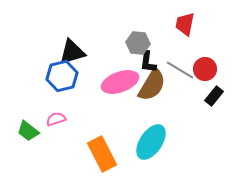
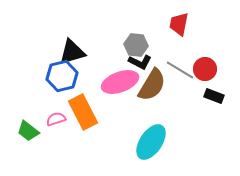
red trapezoid: moved 6 px left
gray hexagon: moved 2 px left, 2 px down
black L-shape: moved 8 px left; rotated 70 degrees counterclockwise
black rectangle: rotated 72 degrees clockwise
orange rectangle: moved 19 px left, 42 px up
